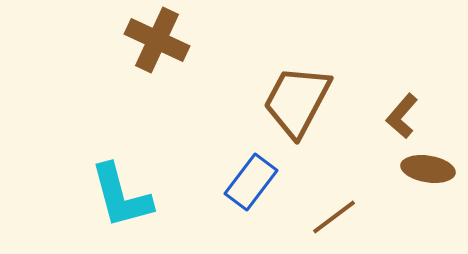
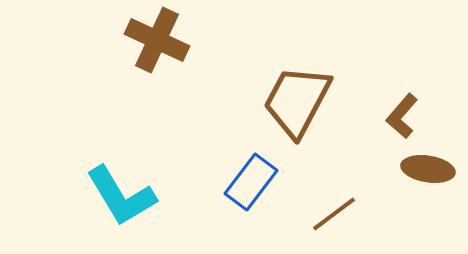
cyan L-shape: rotated 16 degrees counterclockwise
brown line: moved 3 px up
